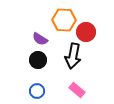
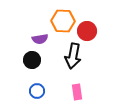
orange hexagon: moved 1 px left, 1 px down
red circle: moved 1 px right, 1 px up
purple semicircle: rotated 42 degrees counterclockwise
black circle: moved 6 px left
pink rectangle: moved 2 px down; rotated 42 degrees clockwise
